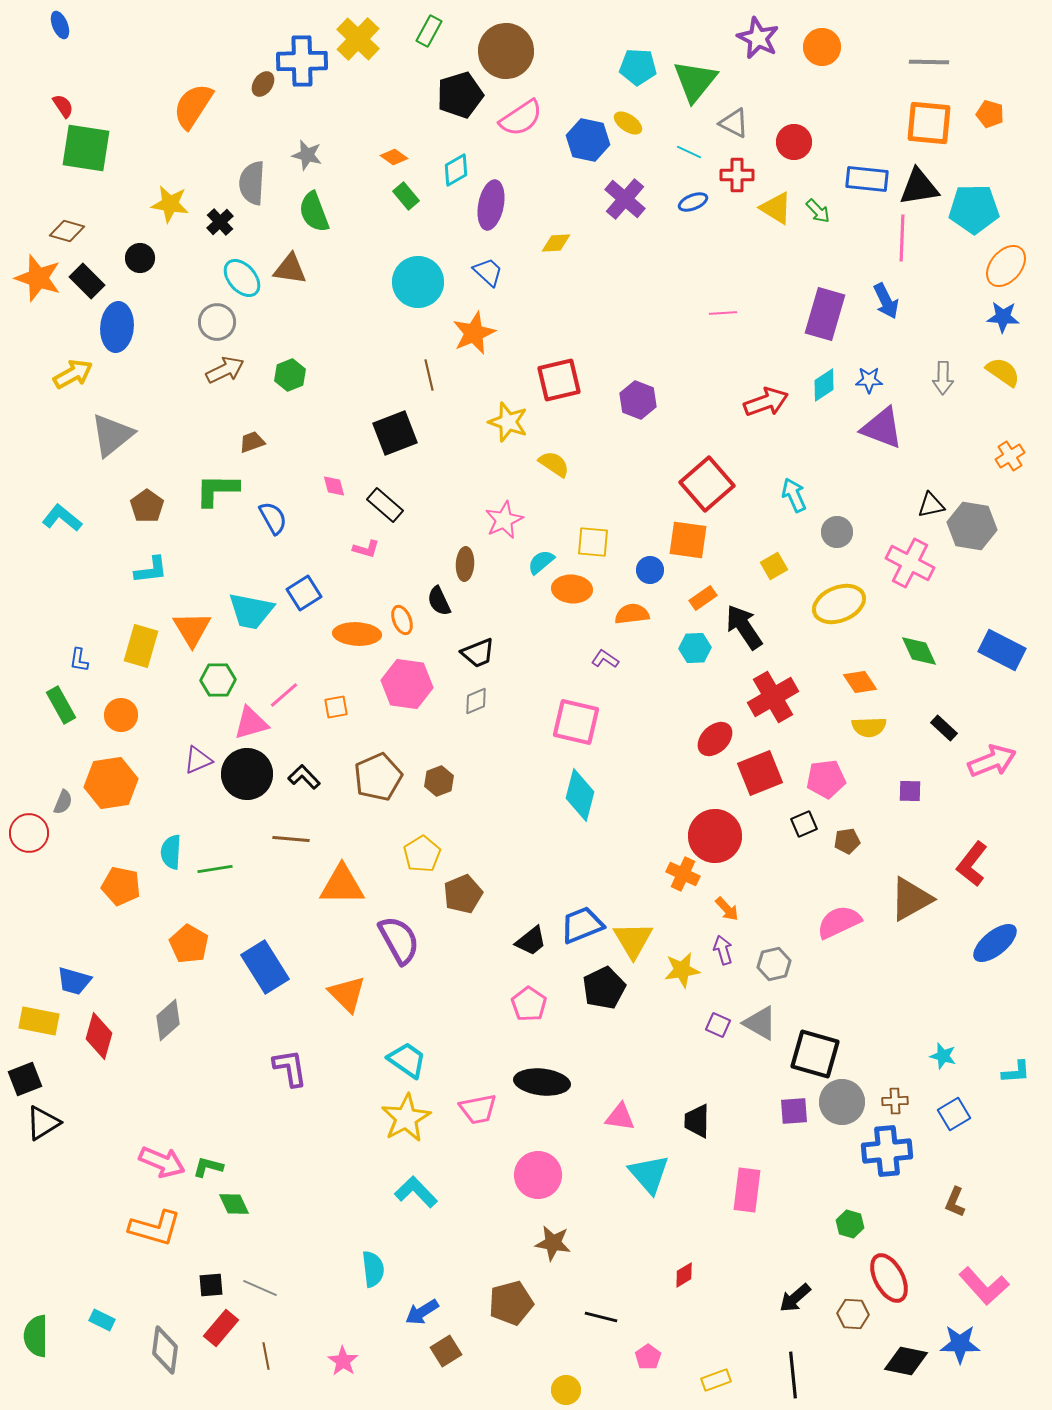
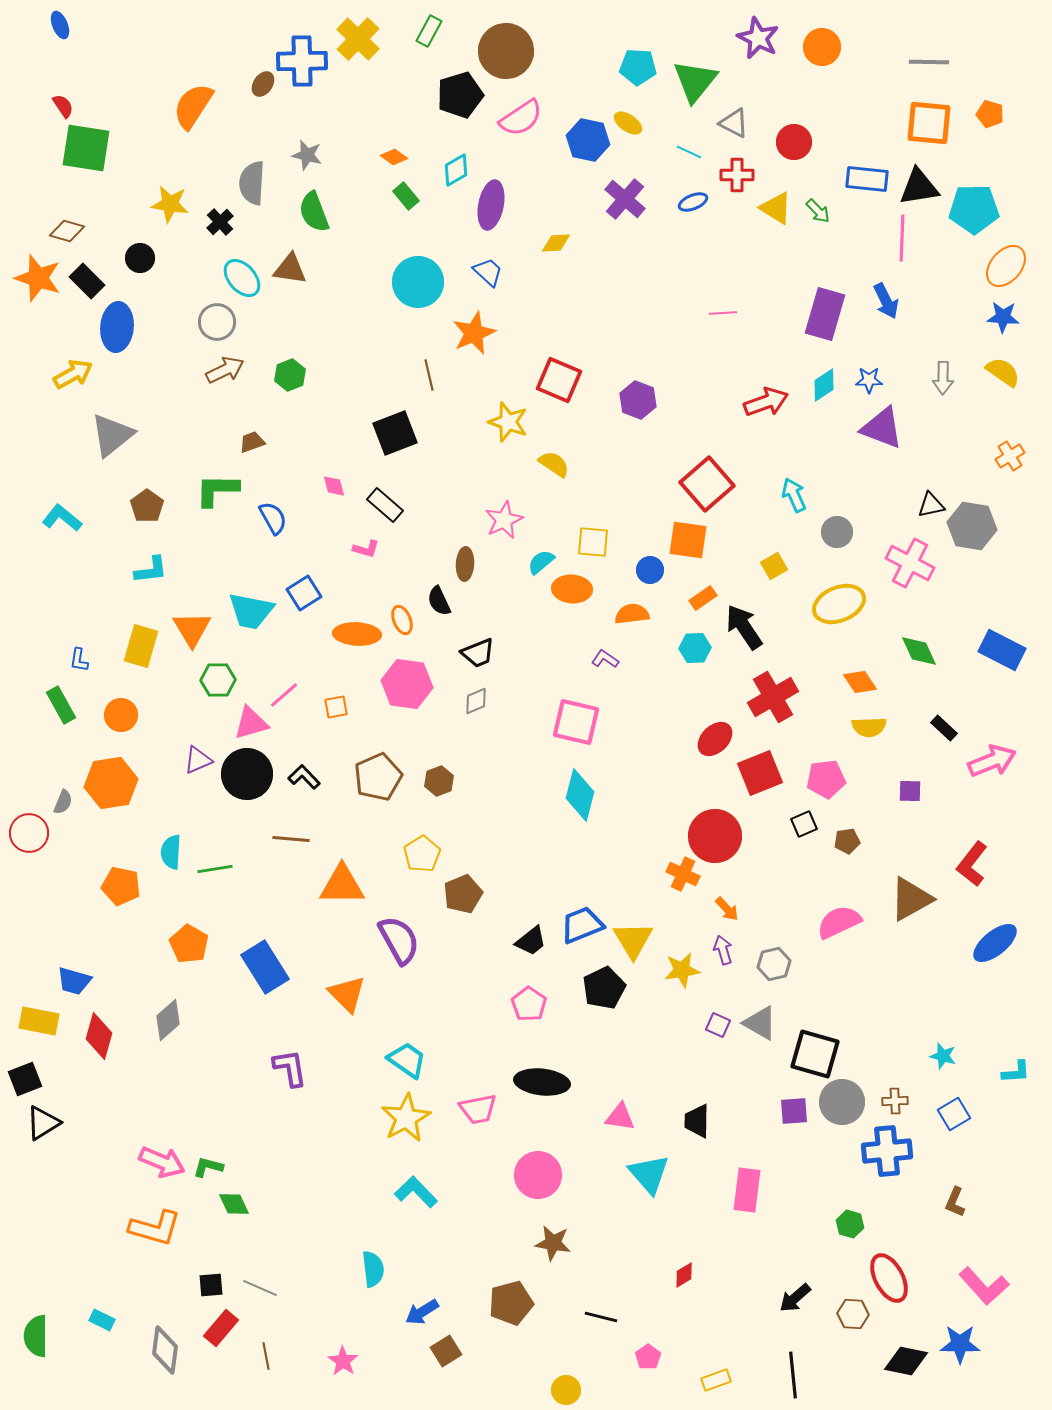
red square at (559, 380): rotated 36 degrees clockwise
